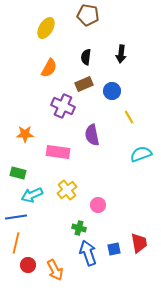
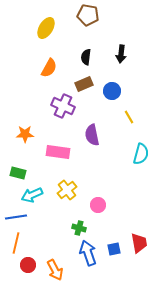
cyan semicircle: rotated 125 degrees clockwise
